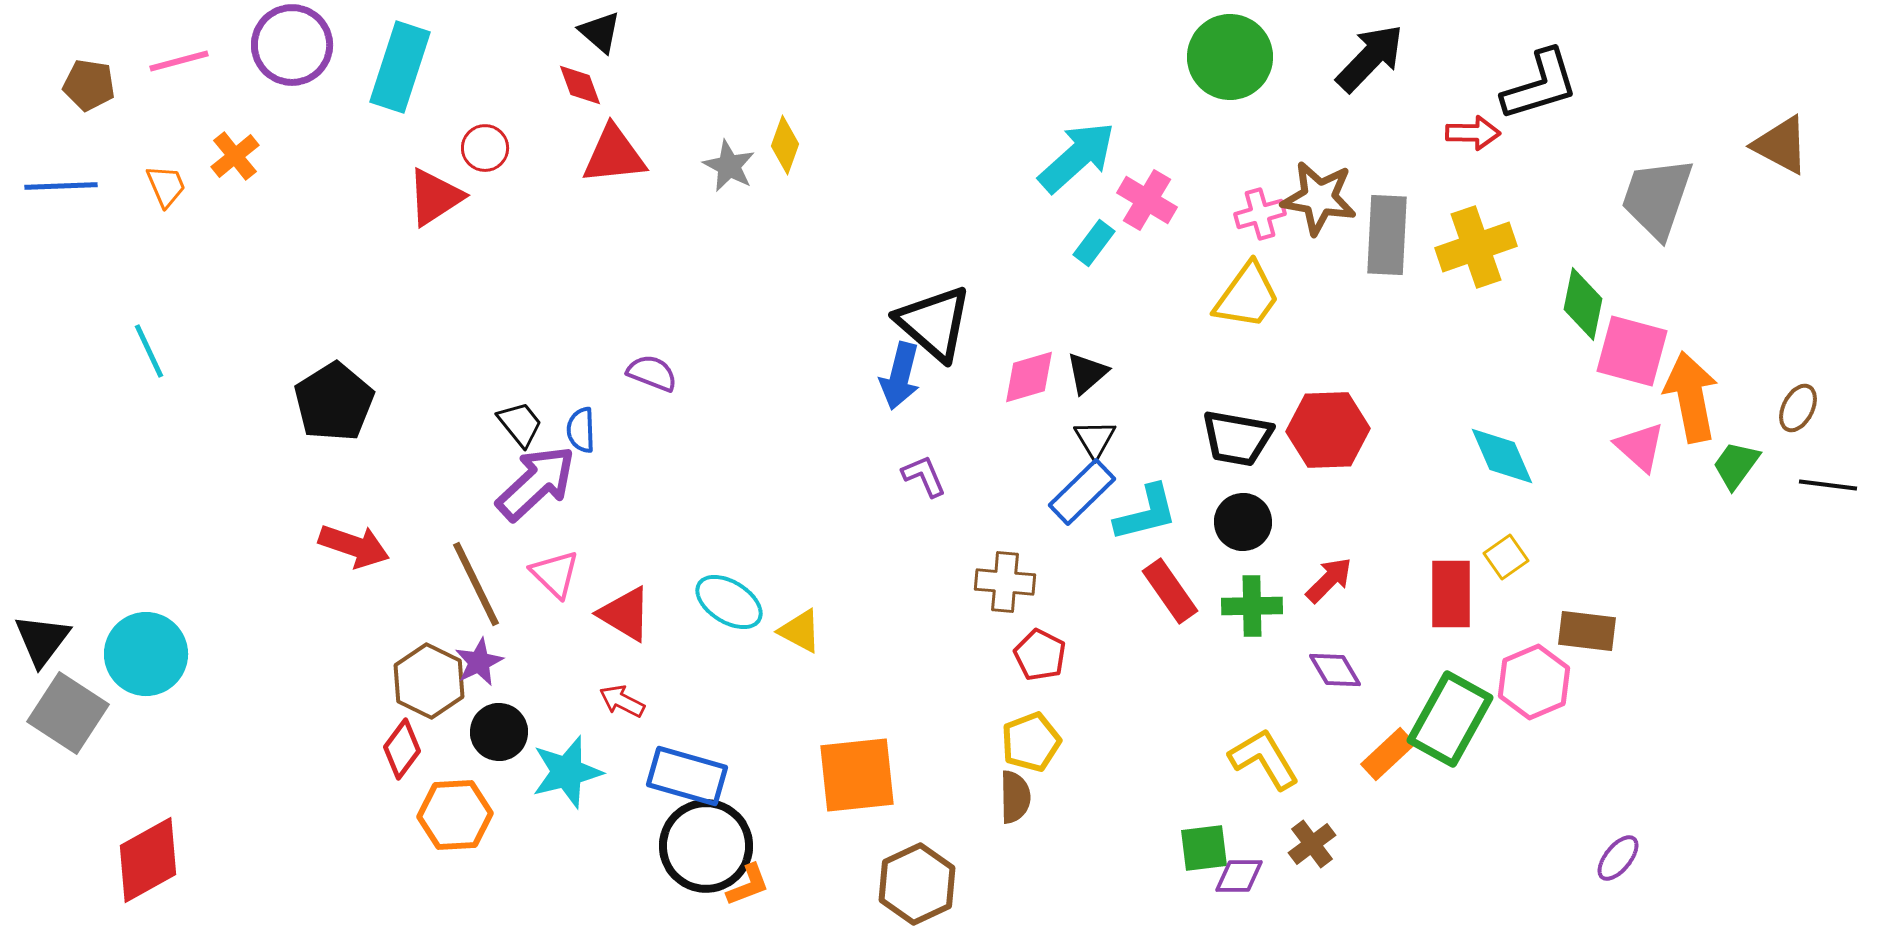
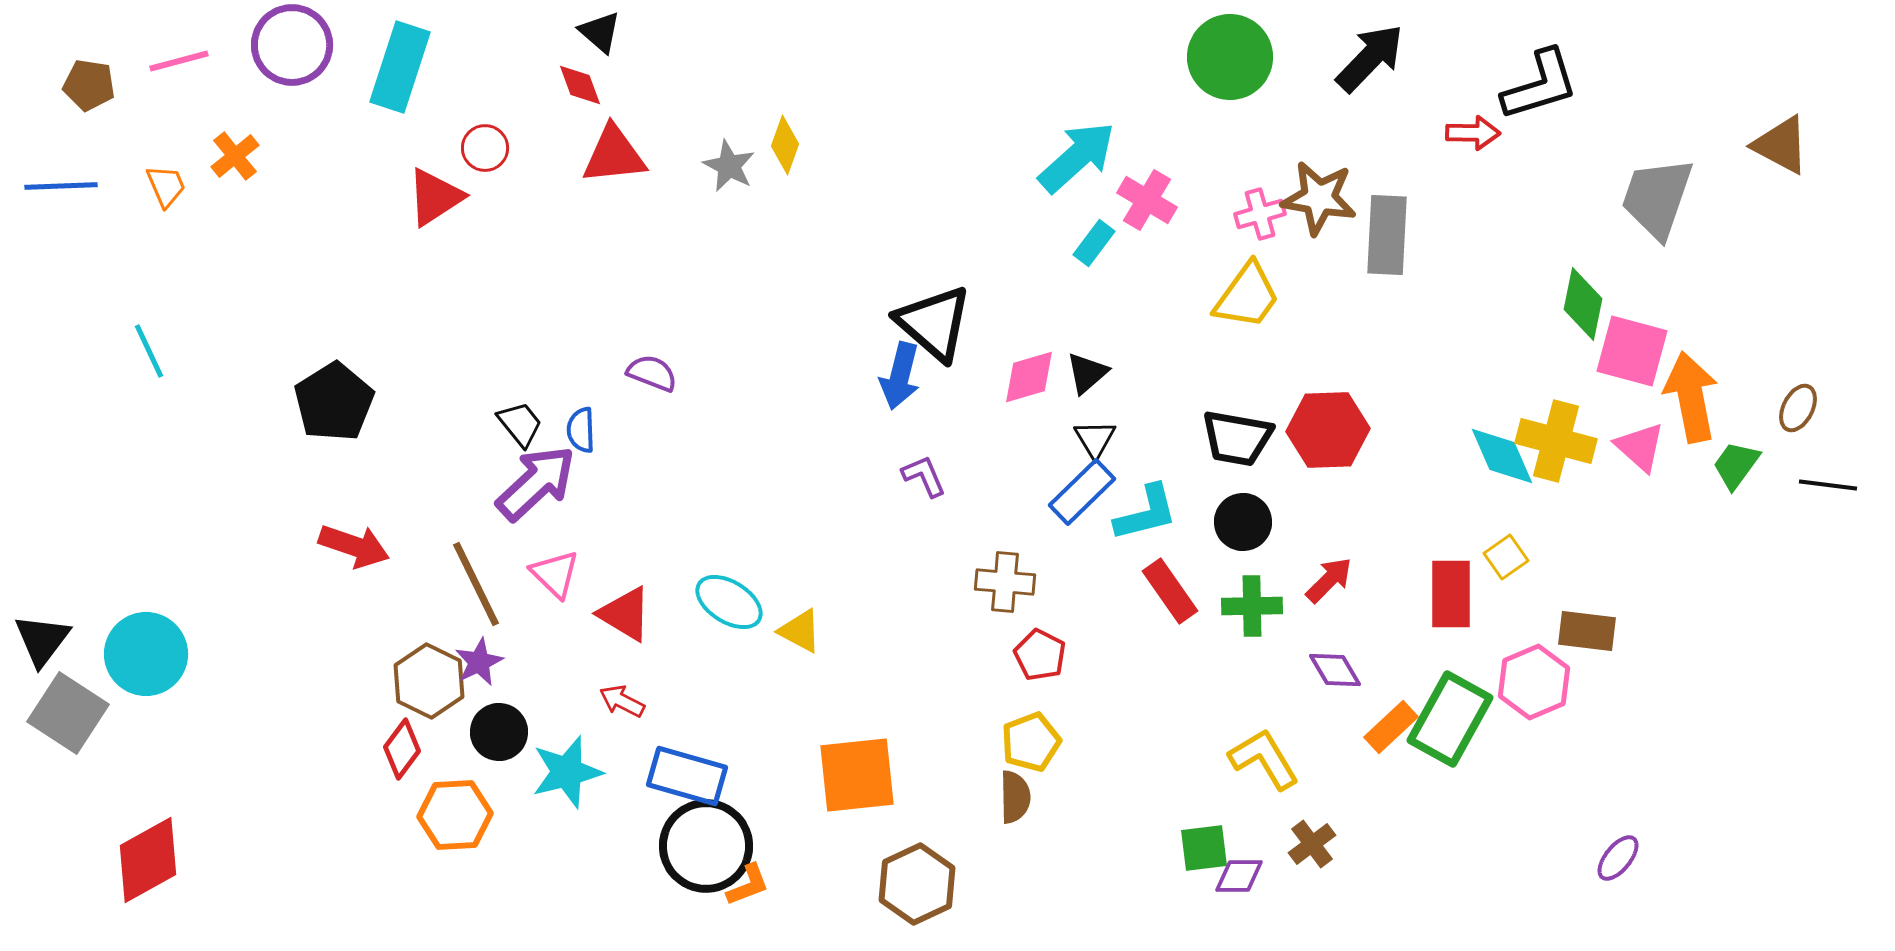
yellow cross at (1476, 247): moved 80 px right, 194 px down; rotated 34 degrees clockwise
orange rectangle at (1388, 754): moved 3 px right, 27 px up
